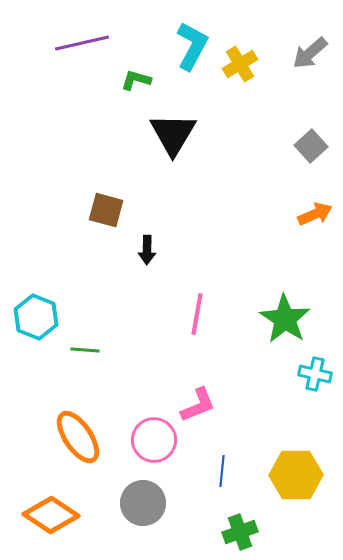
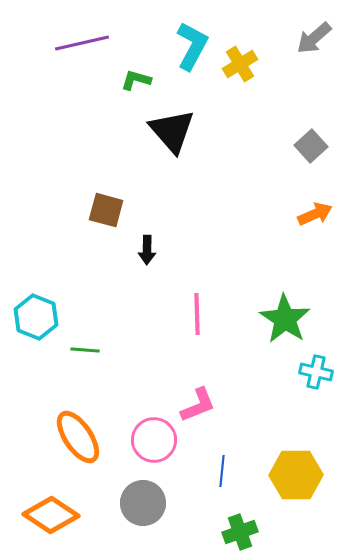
gray arrow: moved 4 px right, 15 px up
black triangle: moved 1 px left, 3 px up; rotated 12 degrees counterclockwise
pink line: rotated 12 degrees counterclockwise
cyan cross: moved 1 px right, 2 px up
